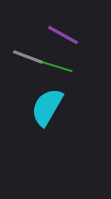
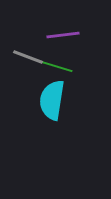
purple line: rotated 36 degrees counterclockwise
cyan semicircle: moved 5 px right, 7 px up; rotated 21 degrees counterclockwise
